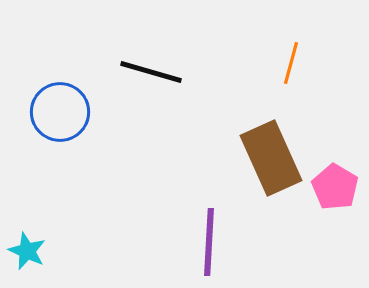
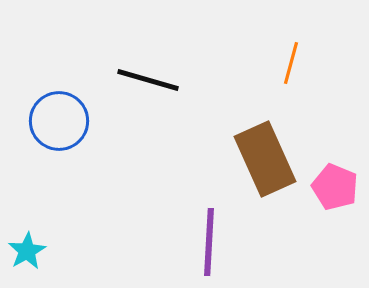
black line: moved 3 px left, 8 px down
blue circle: moved 1 px left, 9 px down
brown rectangle: moved 6 px left, 1 px down
pink pentagon: rotated 9 degrees counterclockwise
cyan star: rotated 18 degrees clockwise
